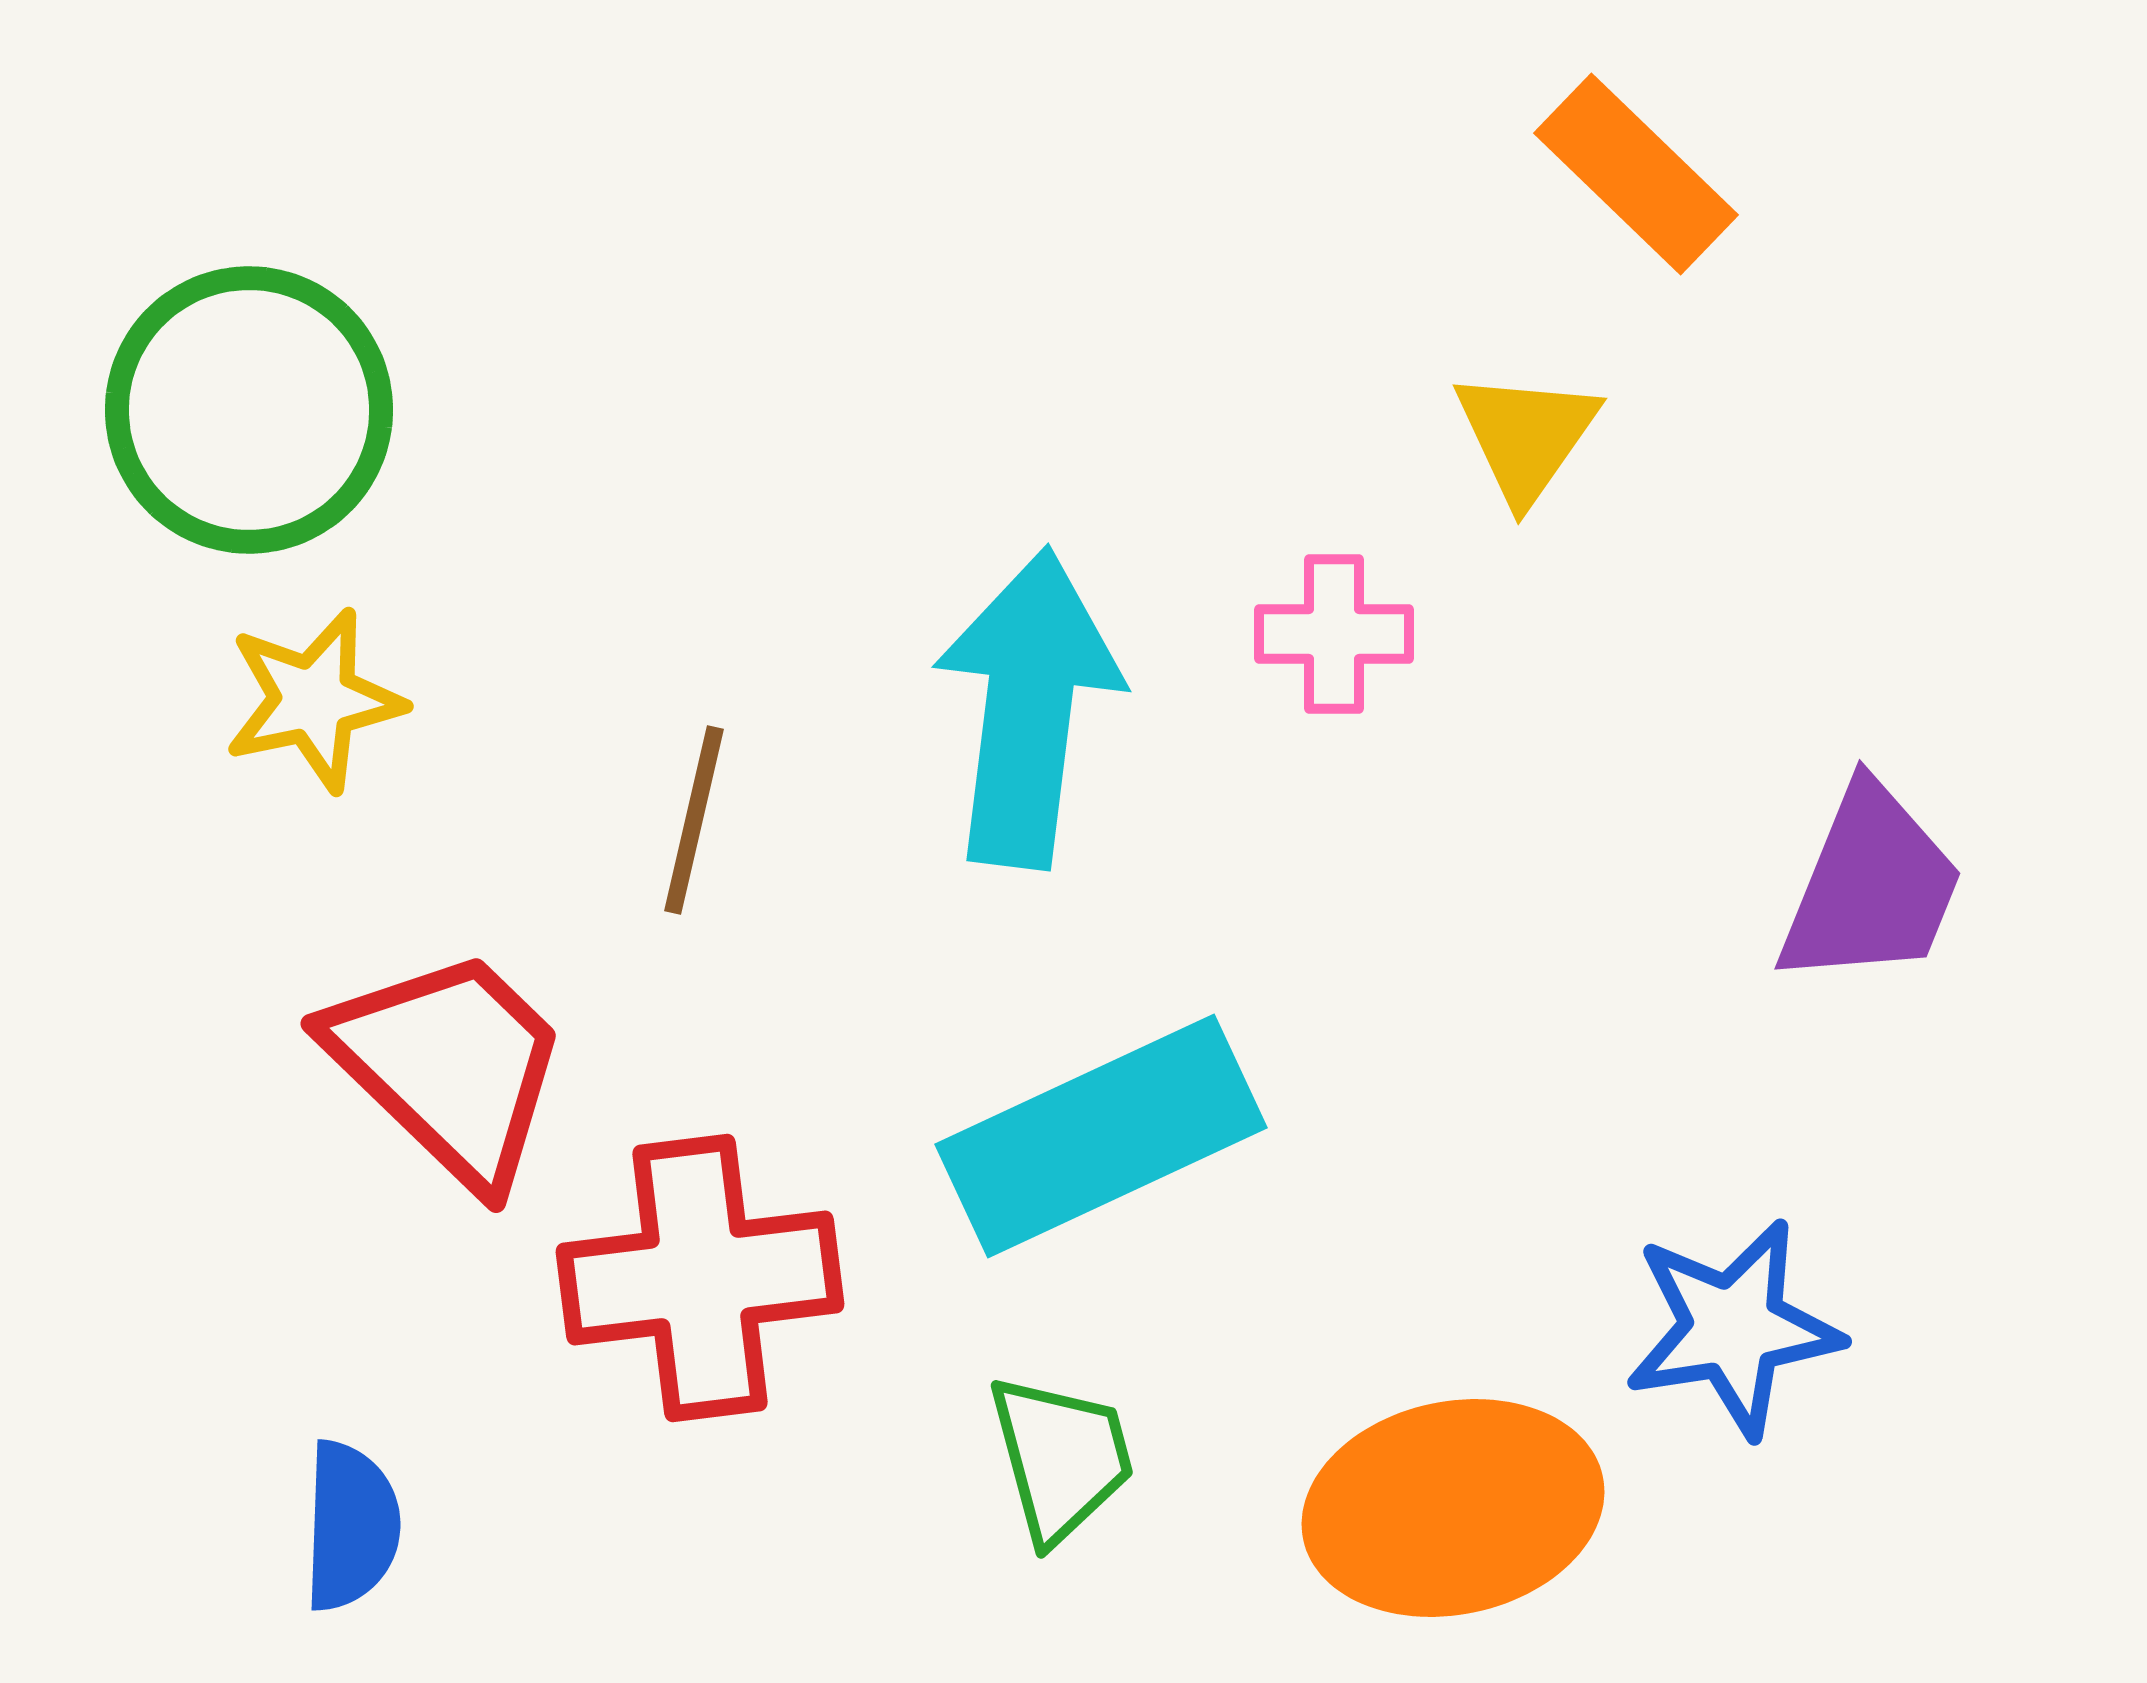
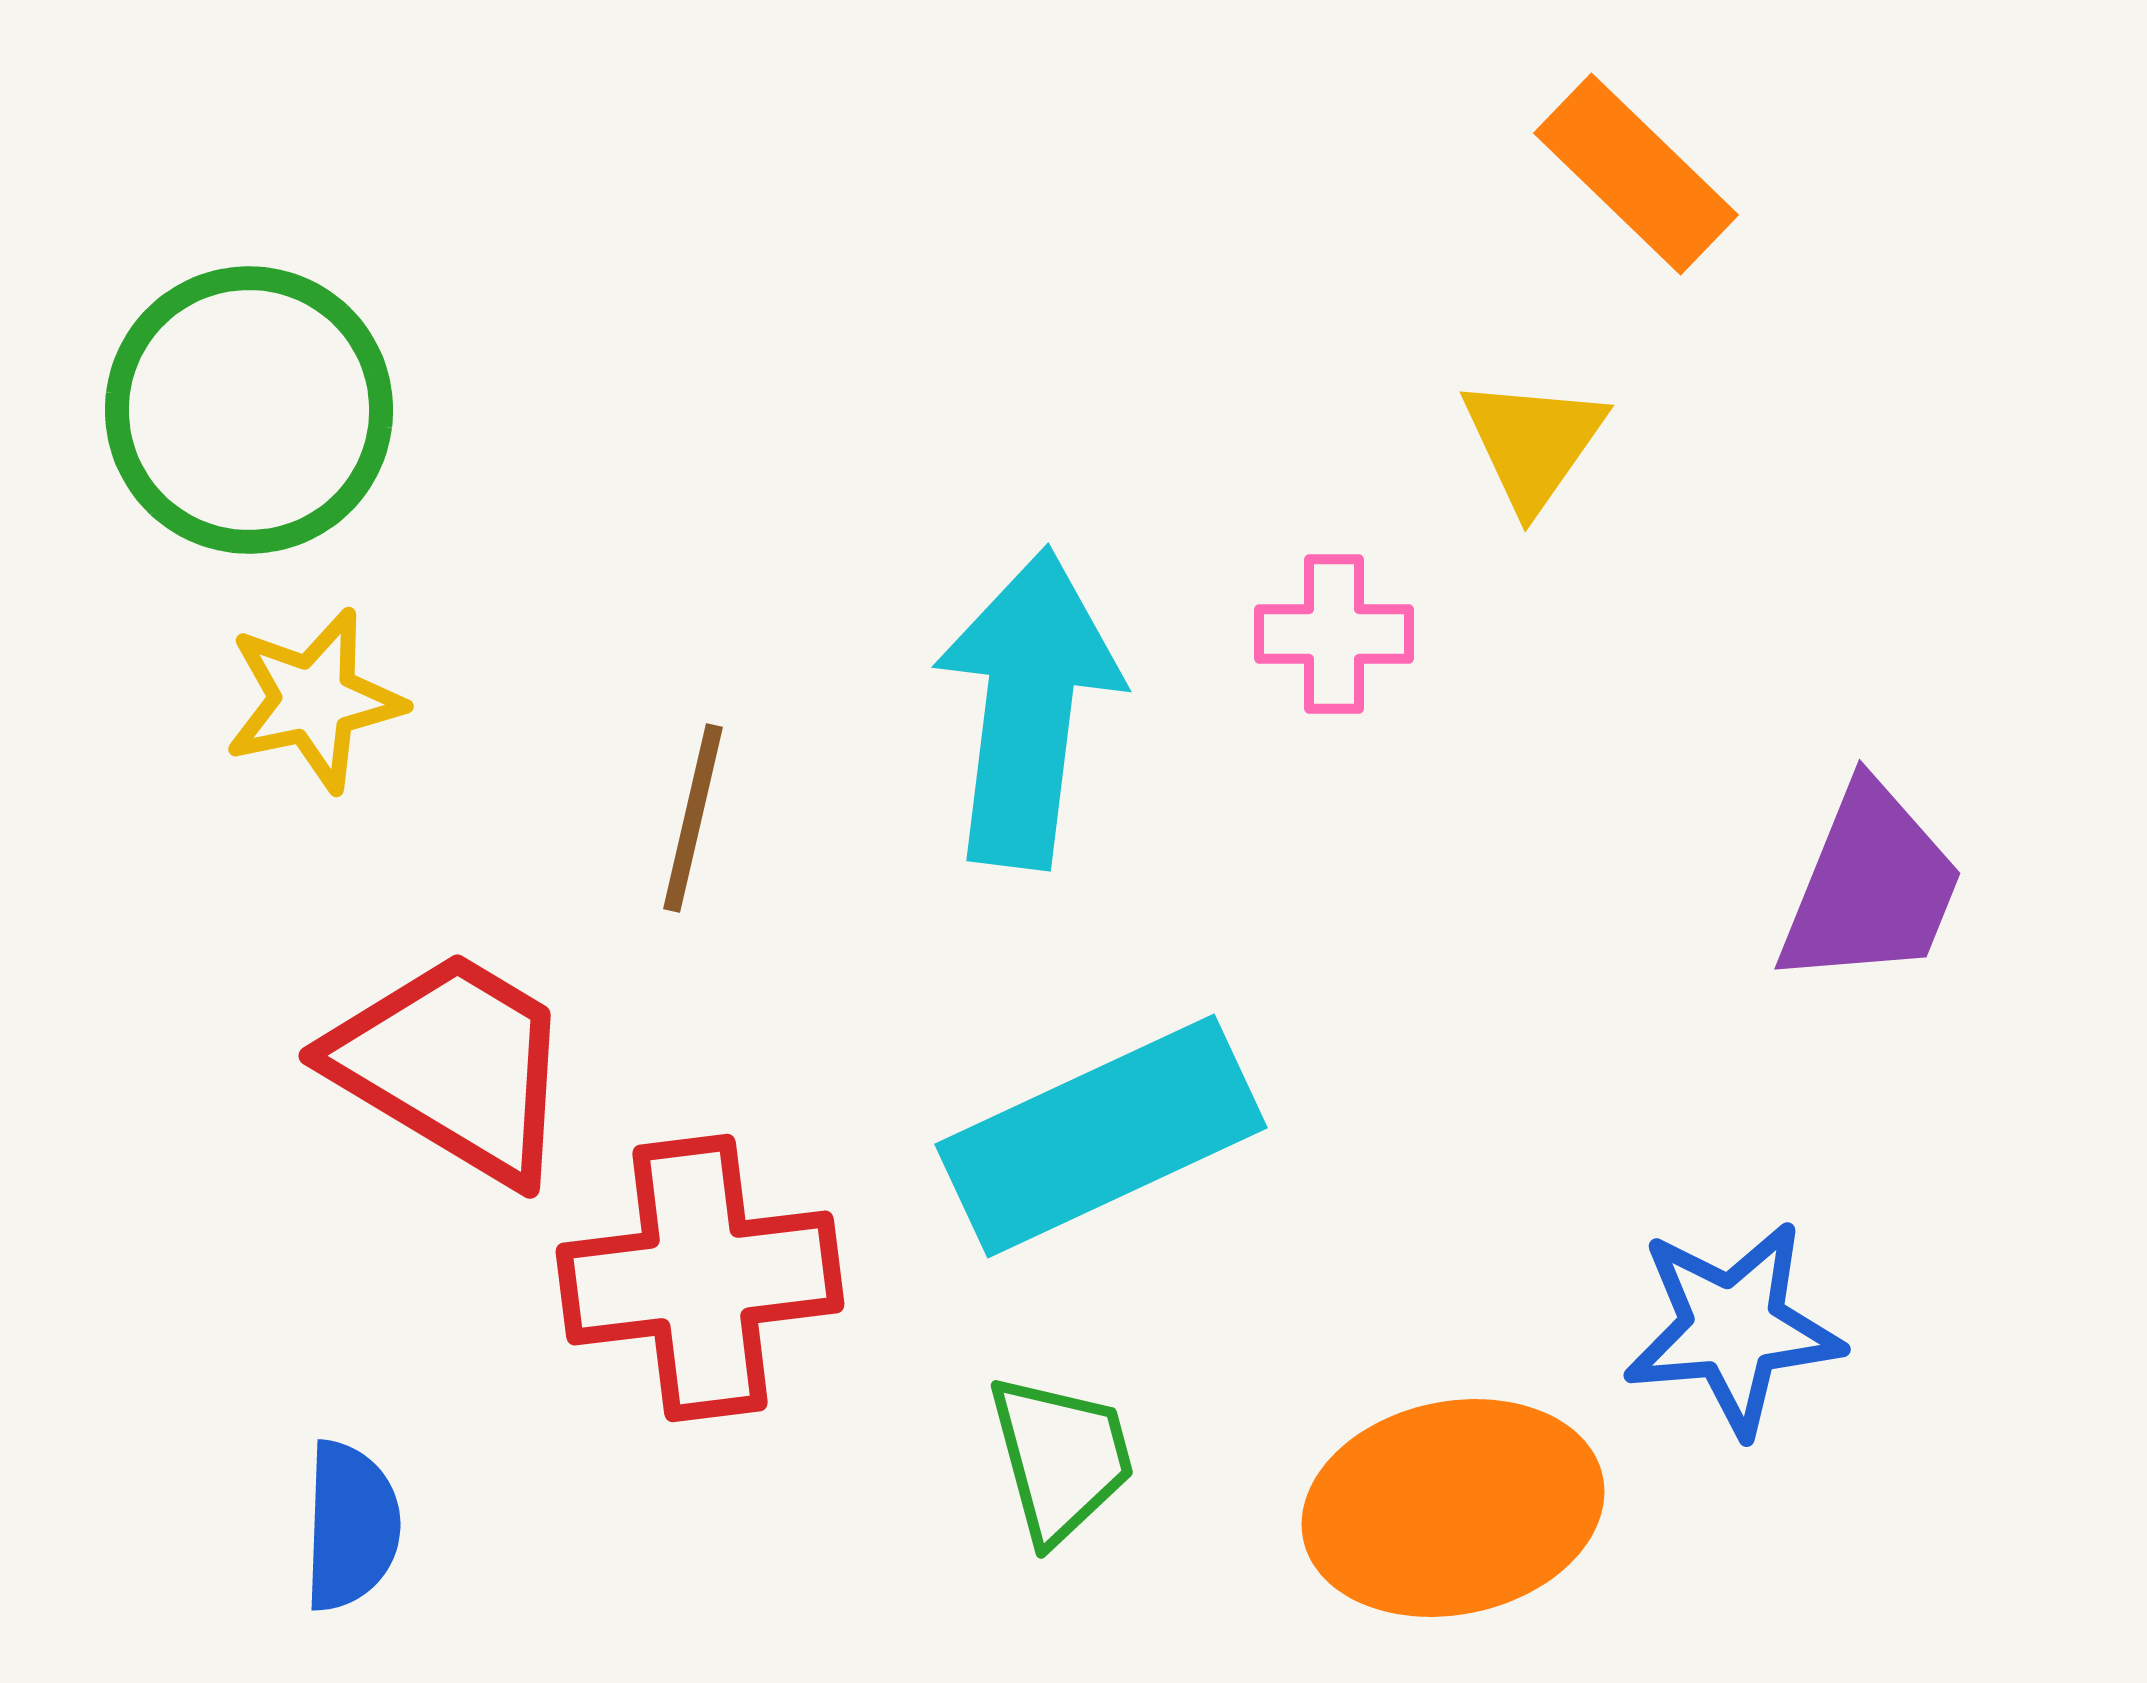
yellow triangle: moved 7 px right, 7 px down
brown line: moved 1 px left, 2 px up
red trapezoid: moved 4 px right; rotated 13 degrees counterclockwise
blue star: rotated 4 degrees clockwise
